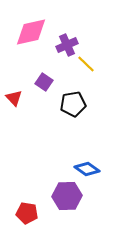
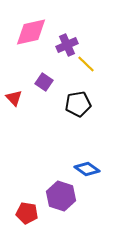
black pentagon: moved 5 px right
purple hexagon: moved 6 px left; rotated 20 degrees clockwise
